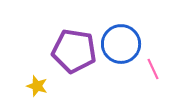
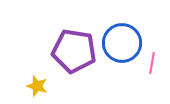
blue circle: moved 1 px right, 1 px up
pink line: moved 1 px left, 6 px up; rotated 35 degrees clockwise
